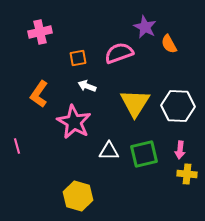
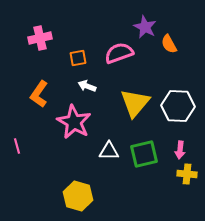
pink cross: moved 6 px down
yellow triangle: rotated 8 degrees clockwise
